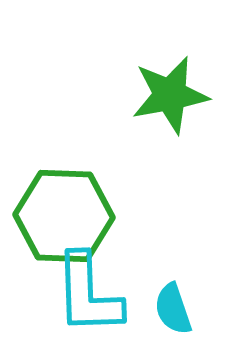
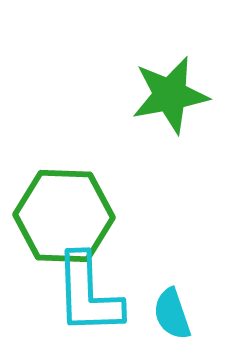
cyan semicircle: moved 1 px left, 5 px down
